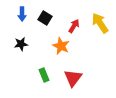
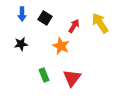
red triangle: moved 1 px left
